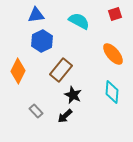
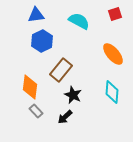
orange diamond: moved 12 px right, 16 px down; rotated 20 degrees counterclockwise
black arrow: moved 1 px down
